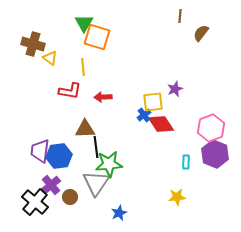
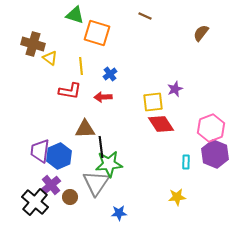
brown line: moved 35 px left; rotated 72 degrees counterclockwise
green triangle: moved 9 px left, 8 px up; rotated 42 degrees counterclockwise
orange square: moved 4 px up
yellow line: moved 2 px left, 1 px up
blue cross: moved 34 px left, 41 px up
black line: moved 5 px right
blue hexagon: rotated 15 degrees counterclockwise
blue star: rotated 21 degrees clockwise
